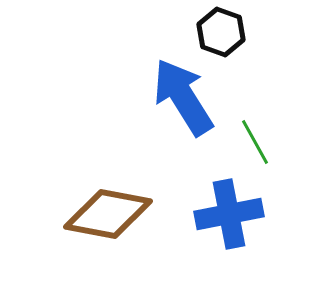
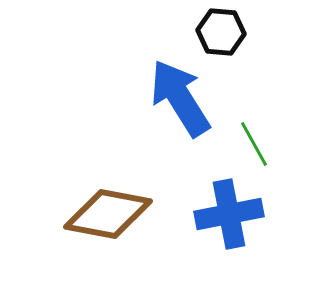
black hexagon: rotated 15 degrees counterclockwise
blue arrow: moved 3 px left, 1 px down
green line: moved 1 px left, 2 px down
